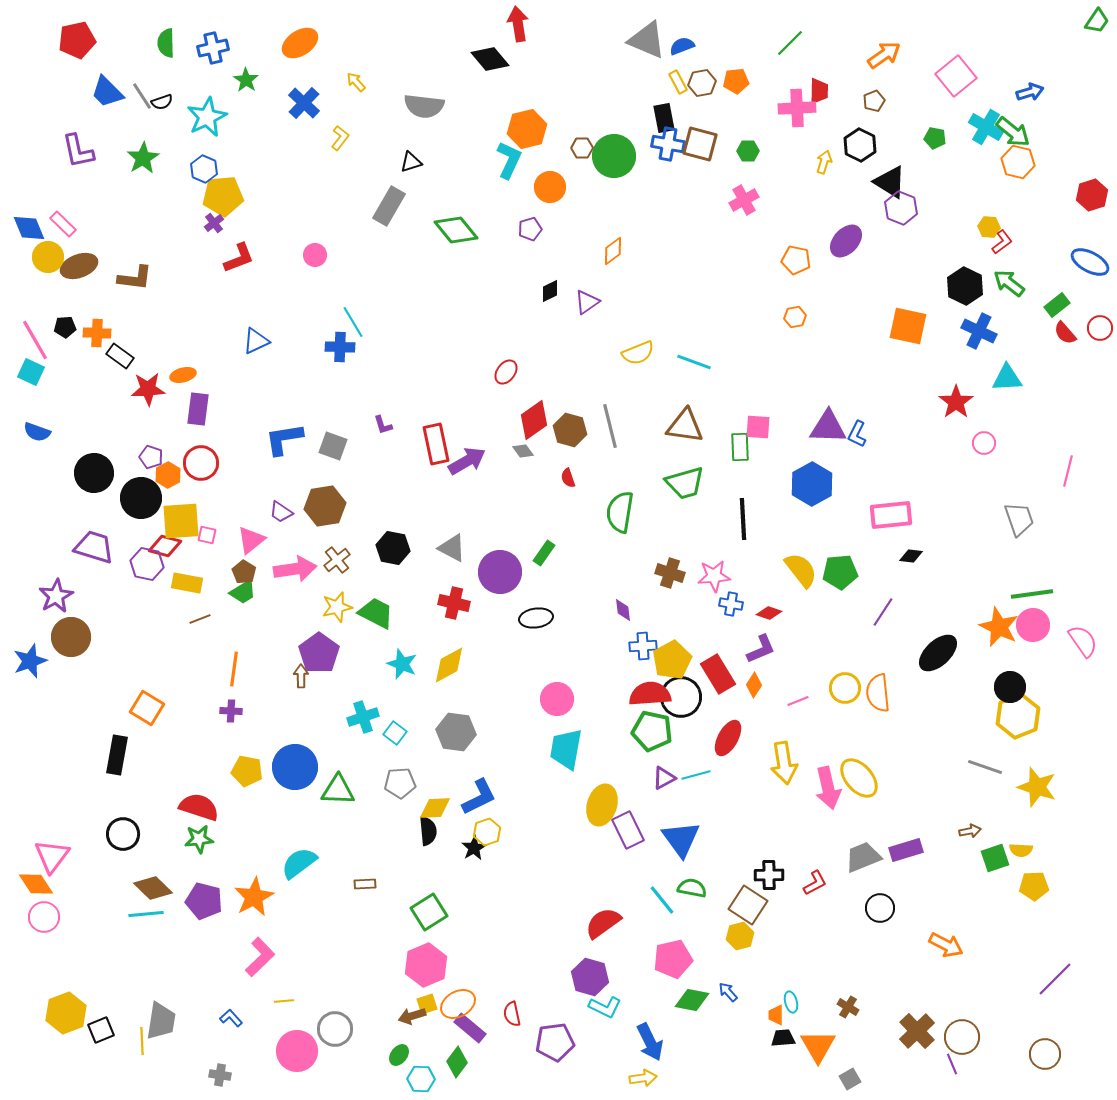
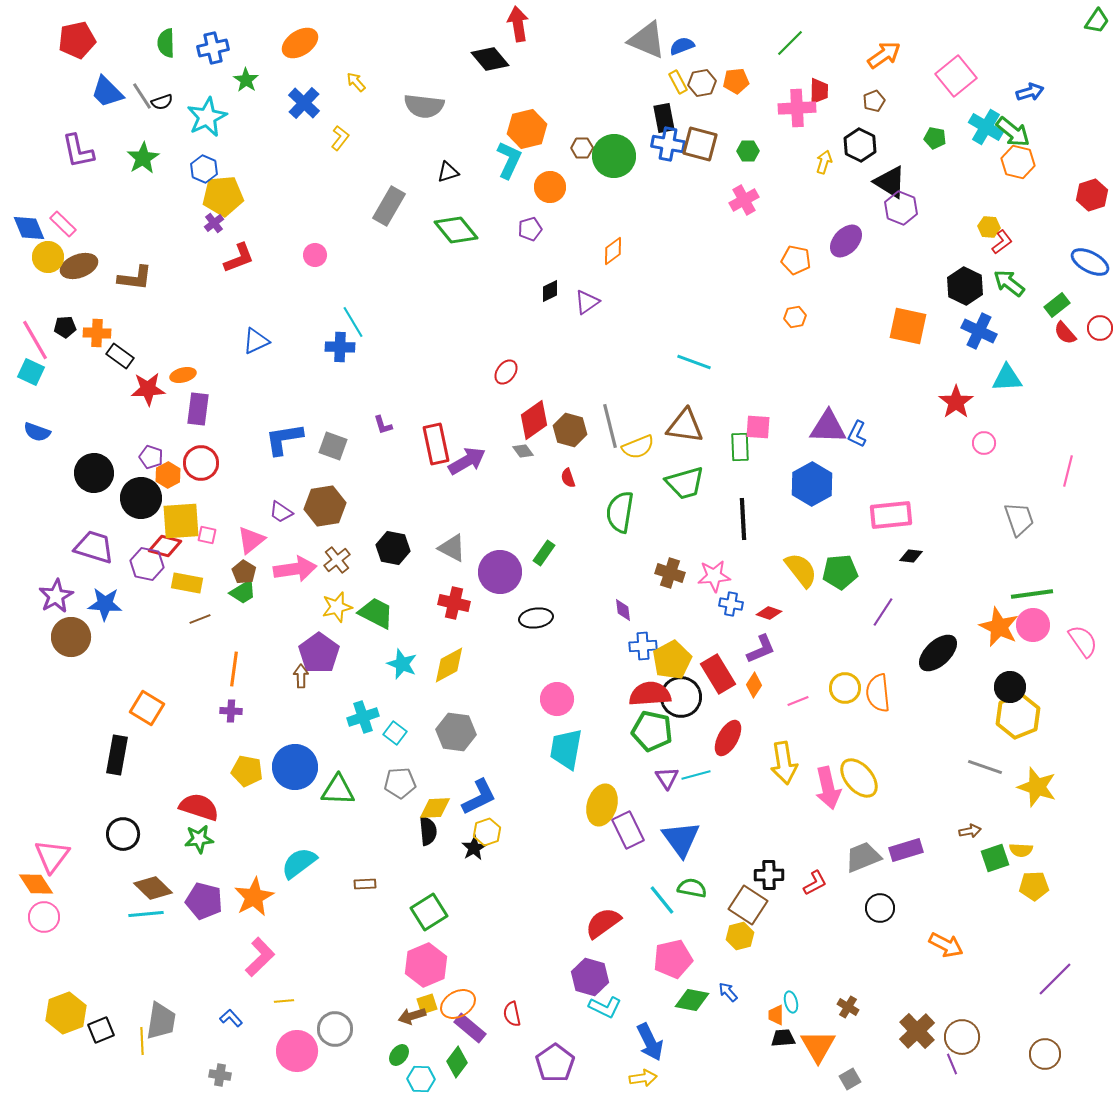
black triangle at (411, 162): moved 37 px right, 10 px down
yellow semicircle at (638, 353): moved 94 px down
blue star at (30, 661): moved 75 px right, 57 px up; rotated 24 degrees clockwise
purple triangle at (664, 778): moved 3 px right; rotated 35 degrees counterclockwise
purple pentagon at (555, 1042): moved 21 px down; rotated 27 degrees counterclockwise
